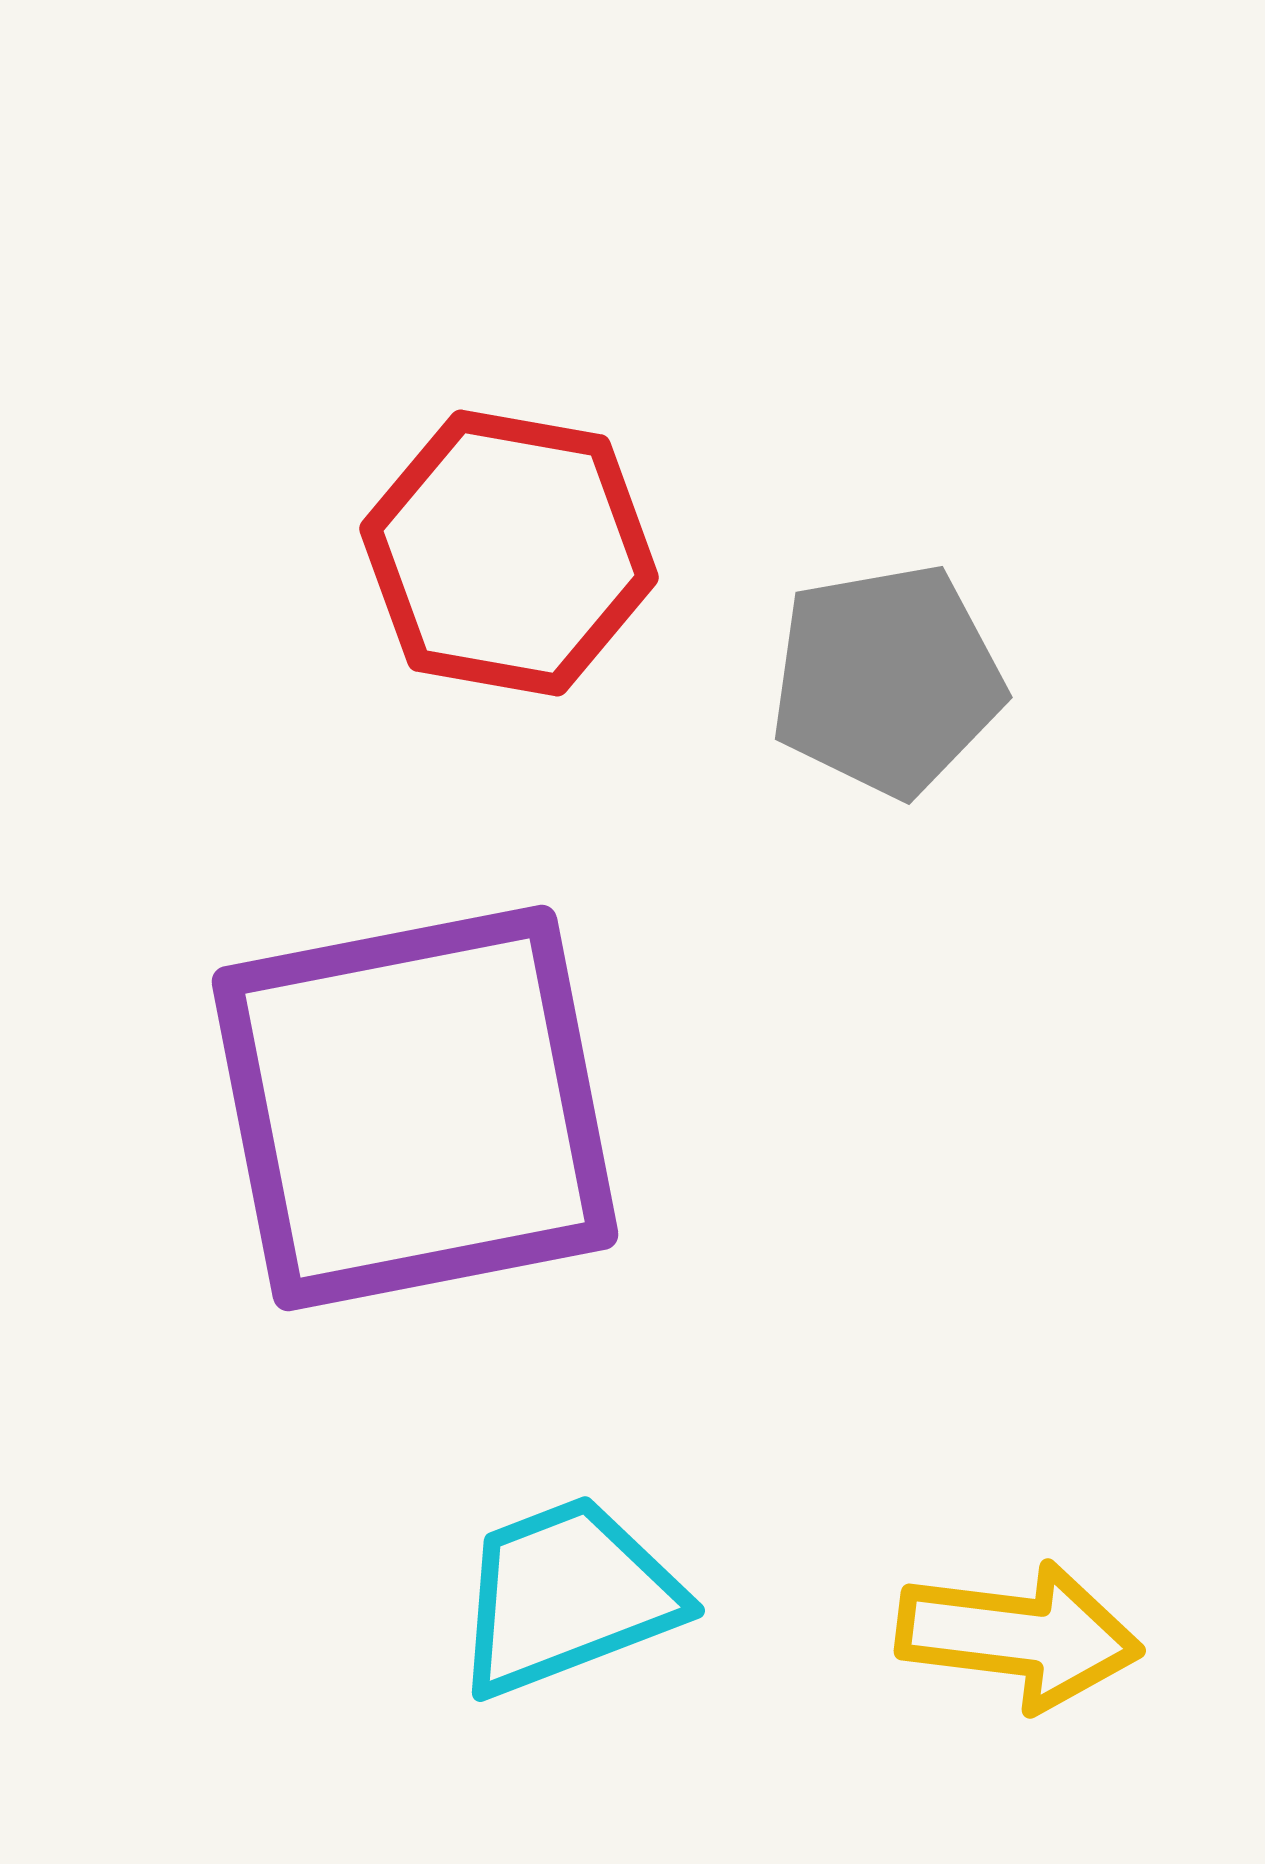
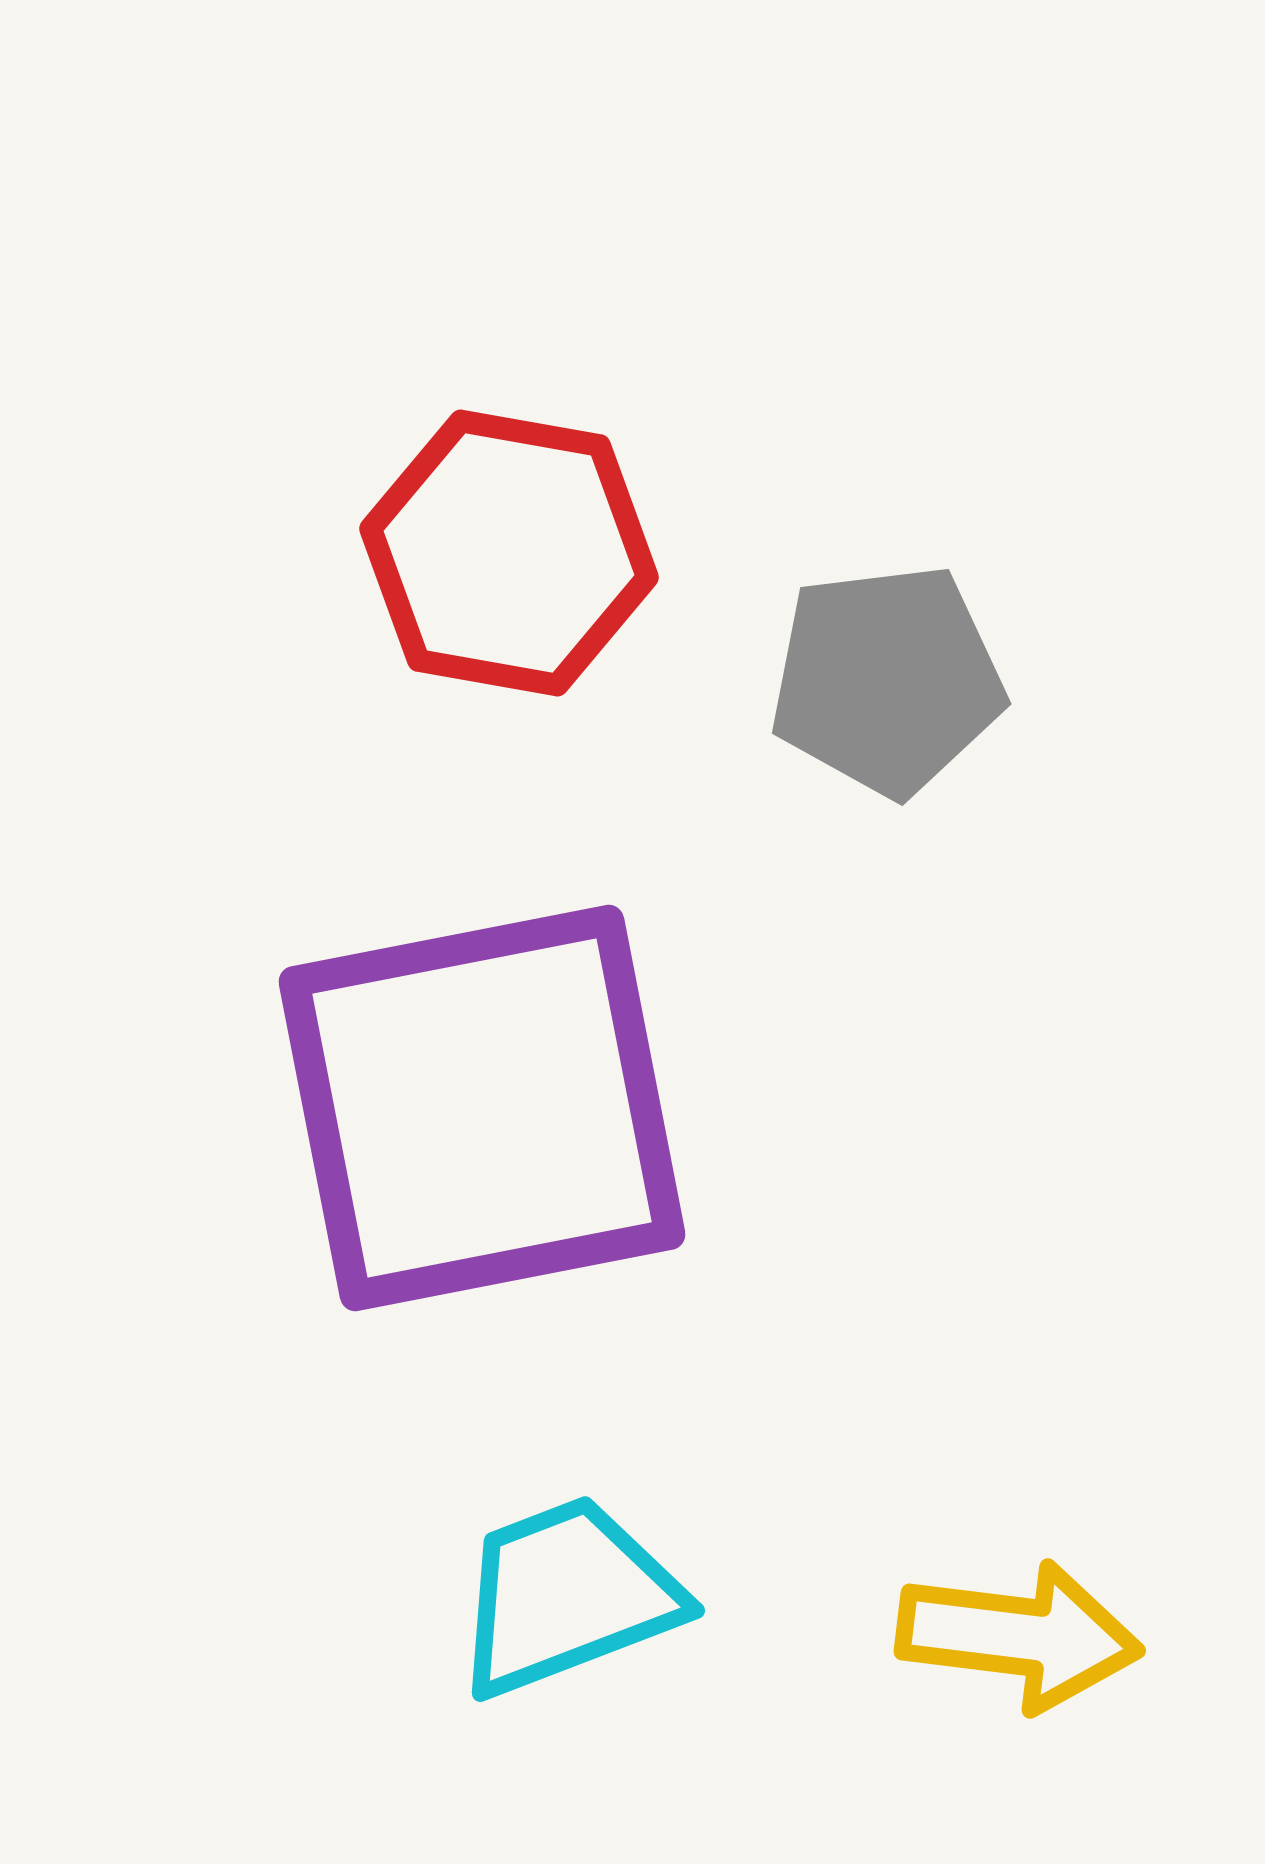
gray pentagon: rotated 3 degrees clockwise
purple square: moved 67 px right
